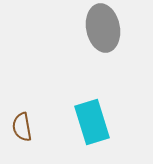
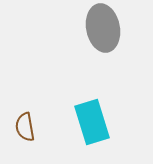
brown semicircle: moved 3 px right
